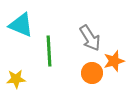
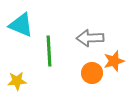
gray arrow: rotated 120 degrees clockwise
yellow star: moved 1 px right, 2 px down
